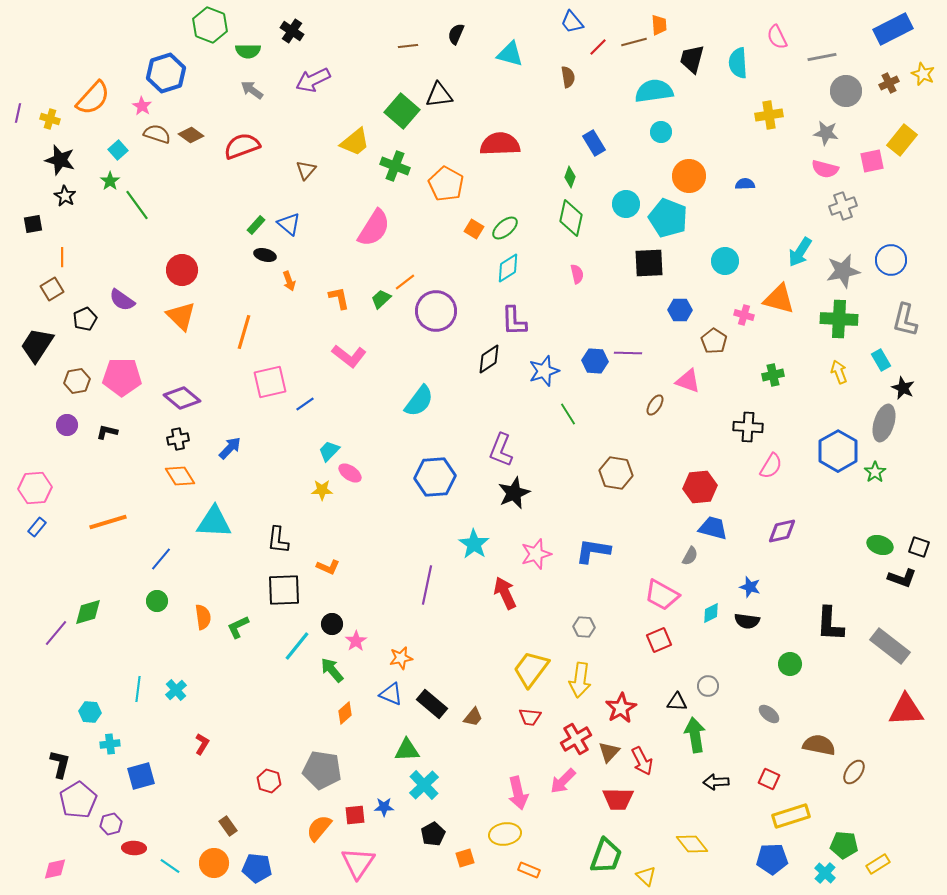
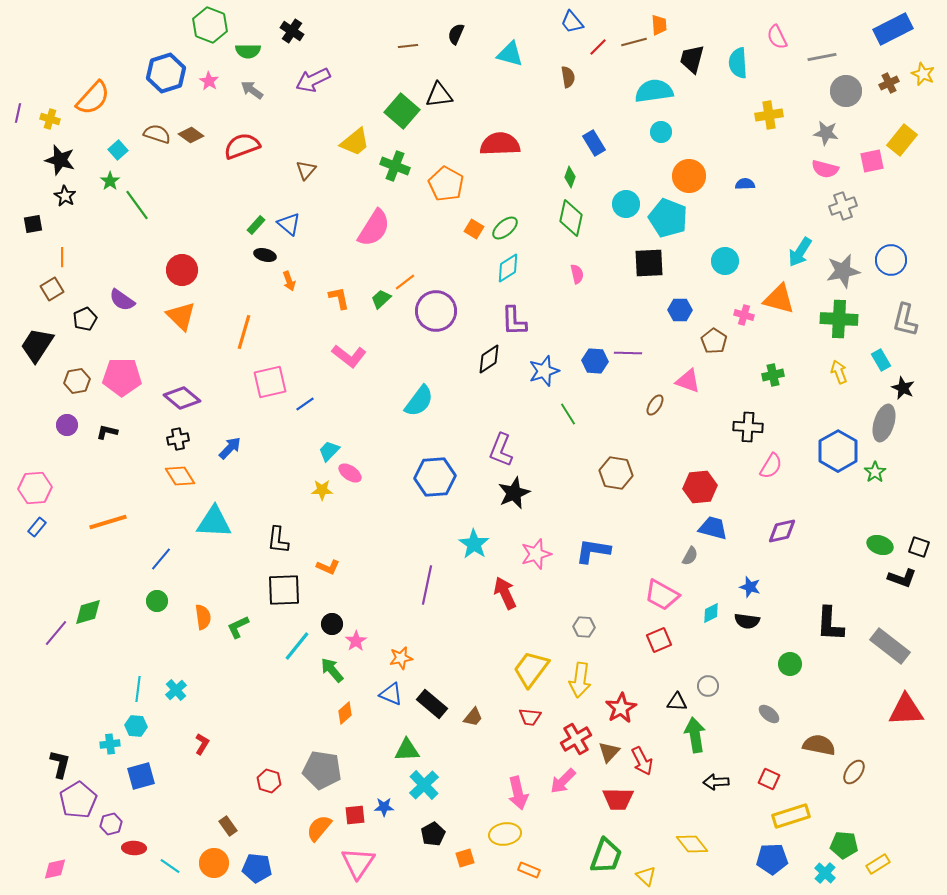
pink star at (142, 106): moved 67 px right, 25 px up
cyan hexagon at (90, 712): moved 46 px right, 14 px down
